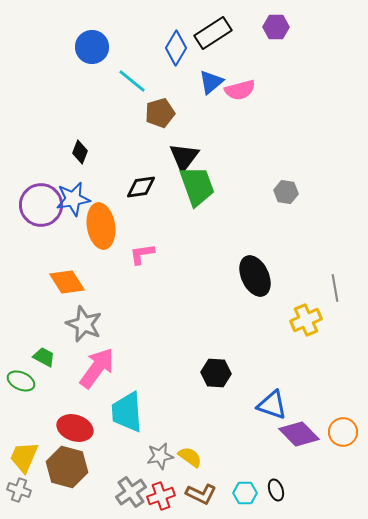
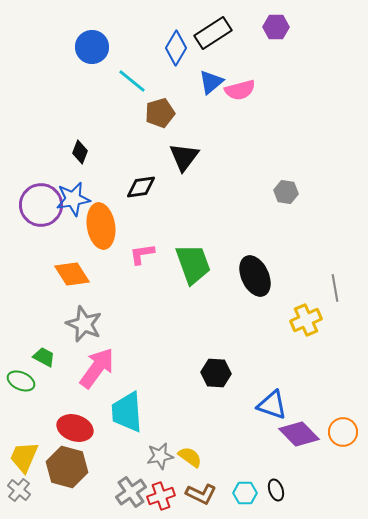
green trapezoid at (197, 186): moved 4 px left, 78 px down
orange diamond at (67, 282): moved 5 px right, 8 px up
gray cross at (19, 490): rotated 20 degrees clockwise
